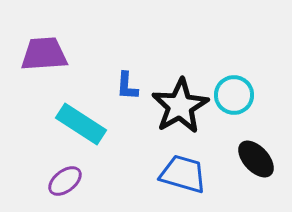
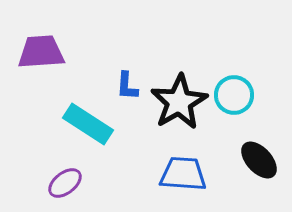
purple trapezoid: moved 3 px left, 2 px up
black star: moved 1 px left, 4 px up
cyan rectangle: moved 7 px right
black ellipse: moved 3 px right, 1 px down
blue trapezoid: rotated 12 degrees counterclockwise
purple ellipse: moved 2 px down
